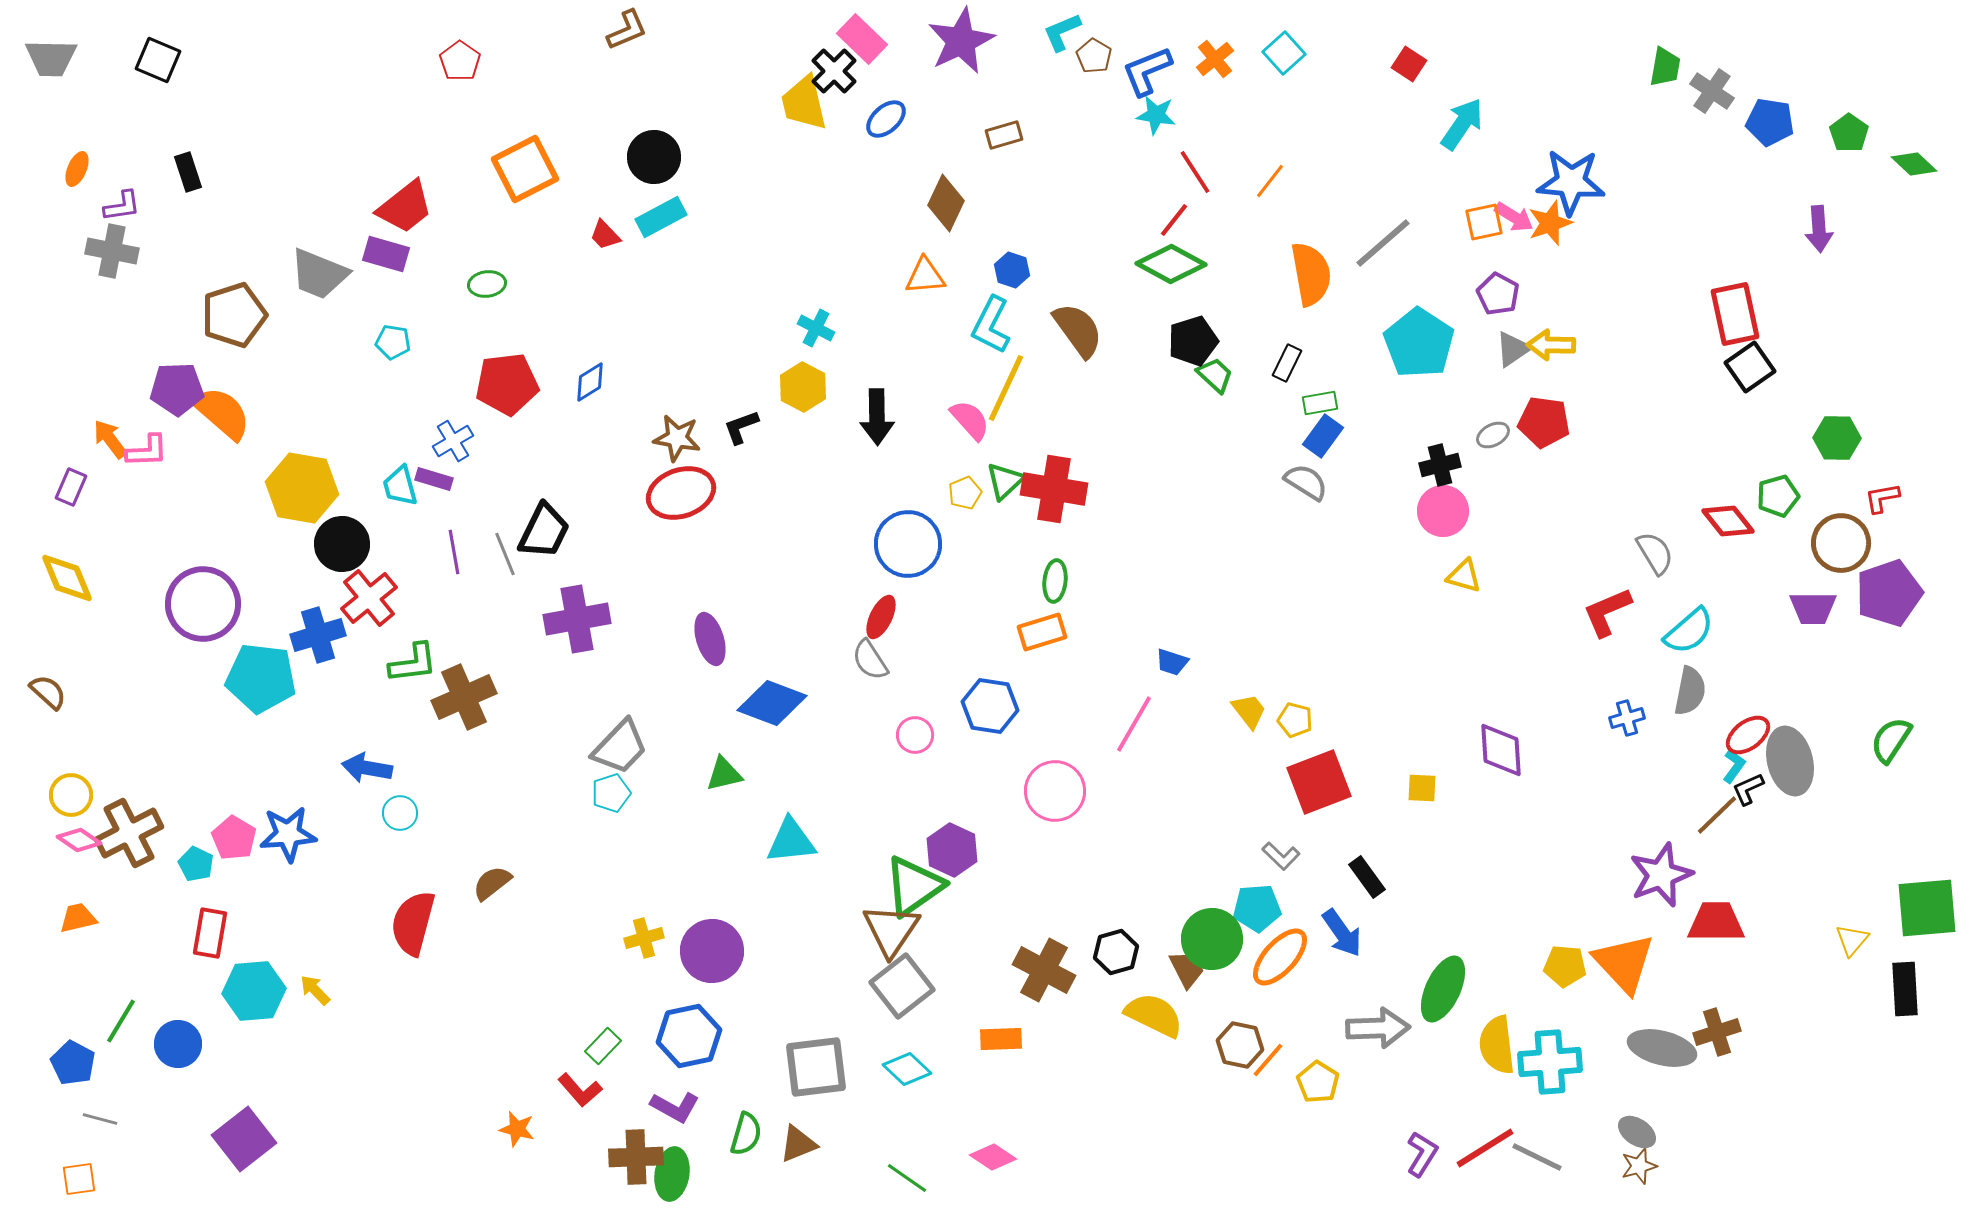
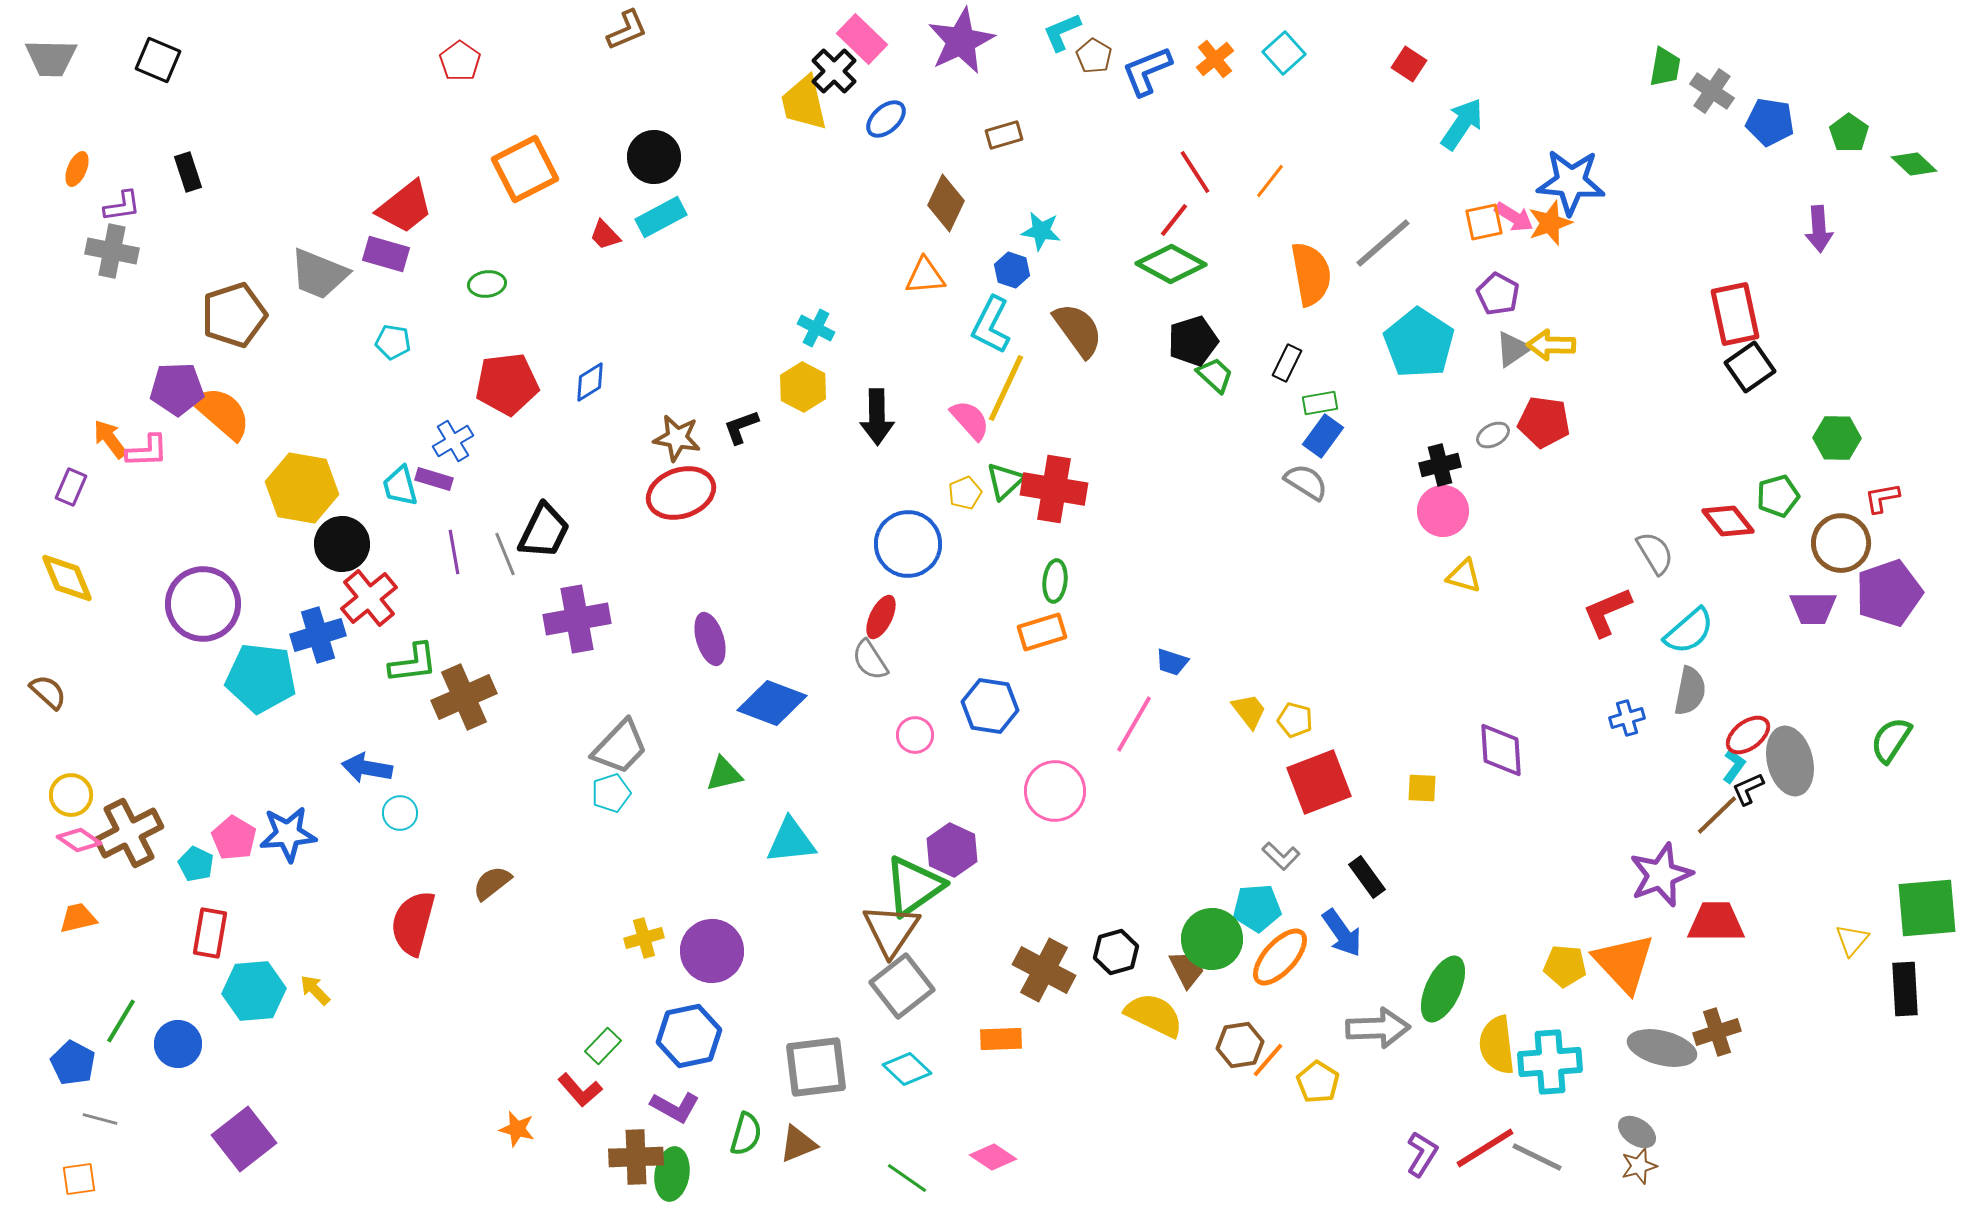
cyan star at (1156, 115): moved 115 px left, 116 px down
brown hexagon at (1240, 1045): rotated 21 degrees counterclockwise
